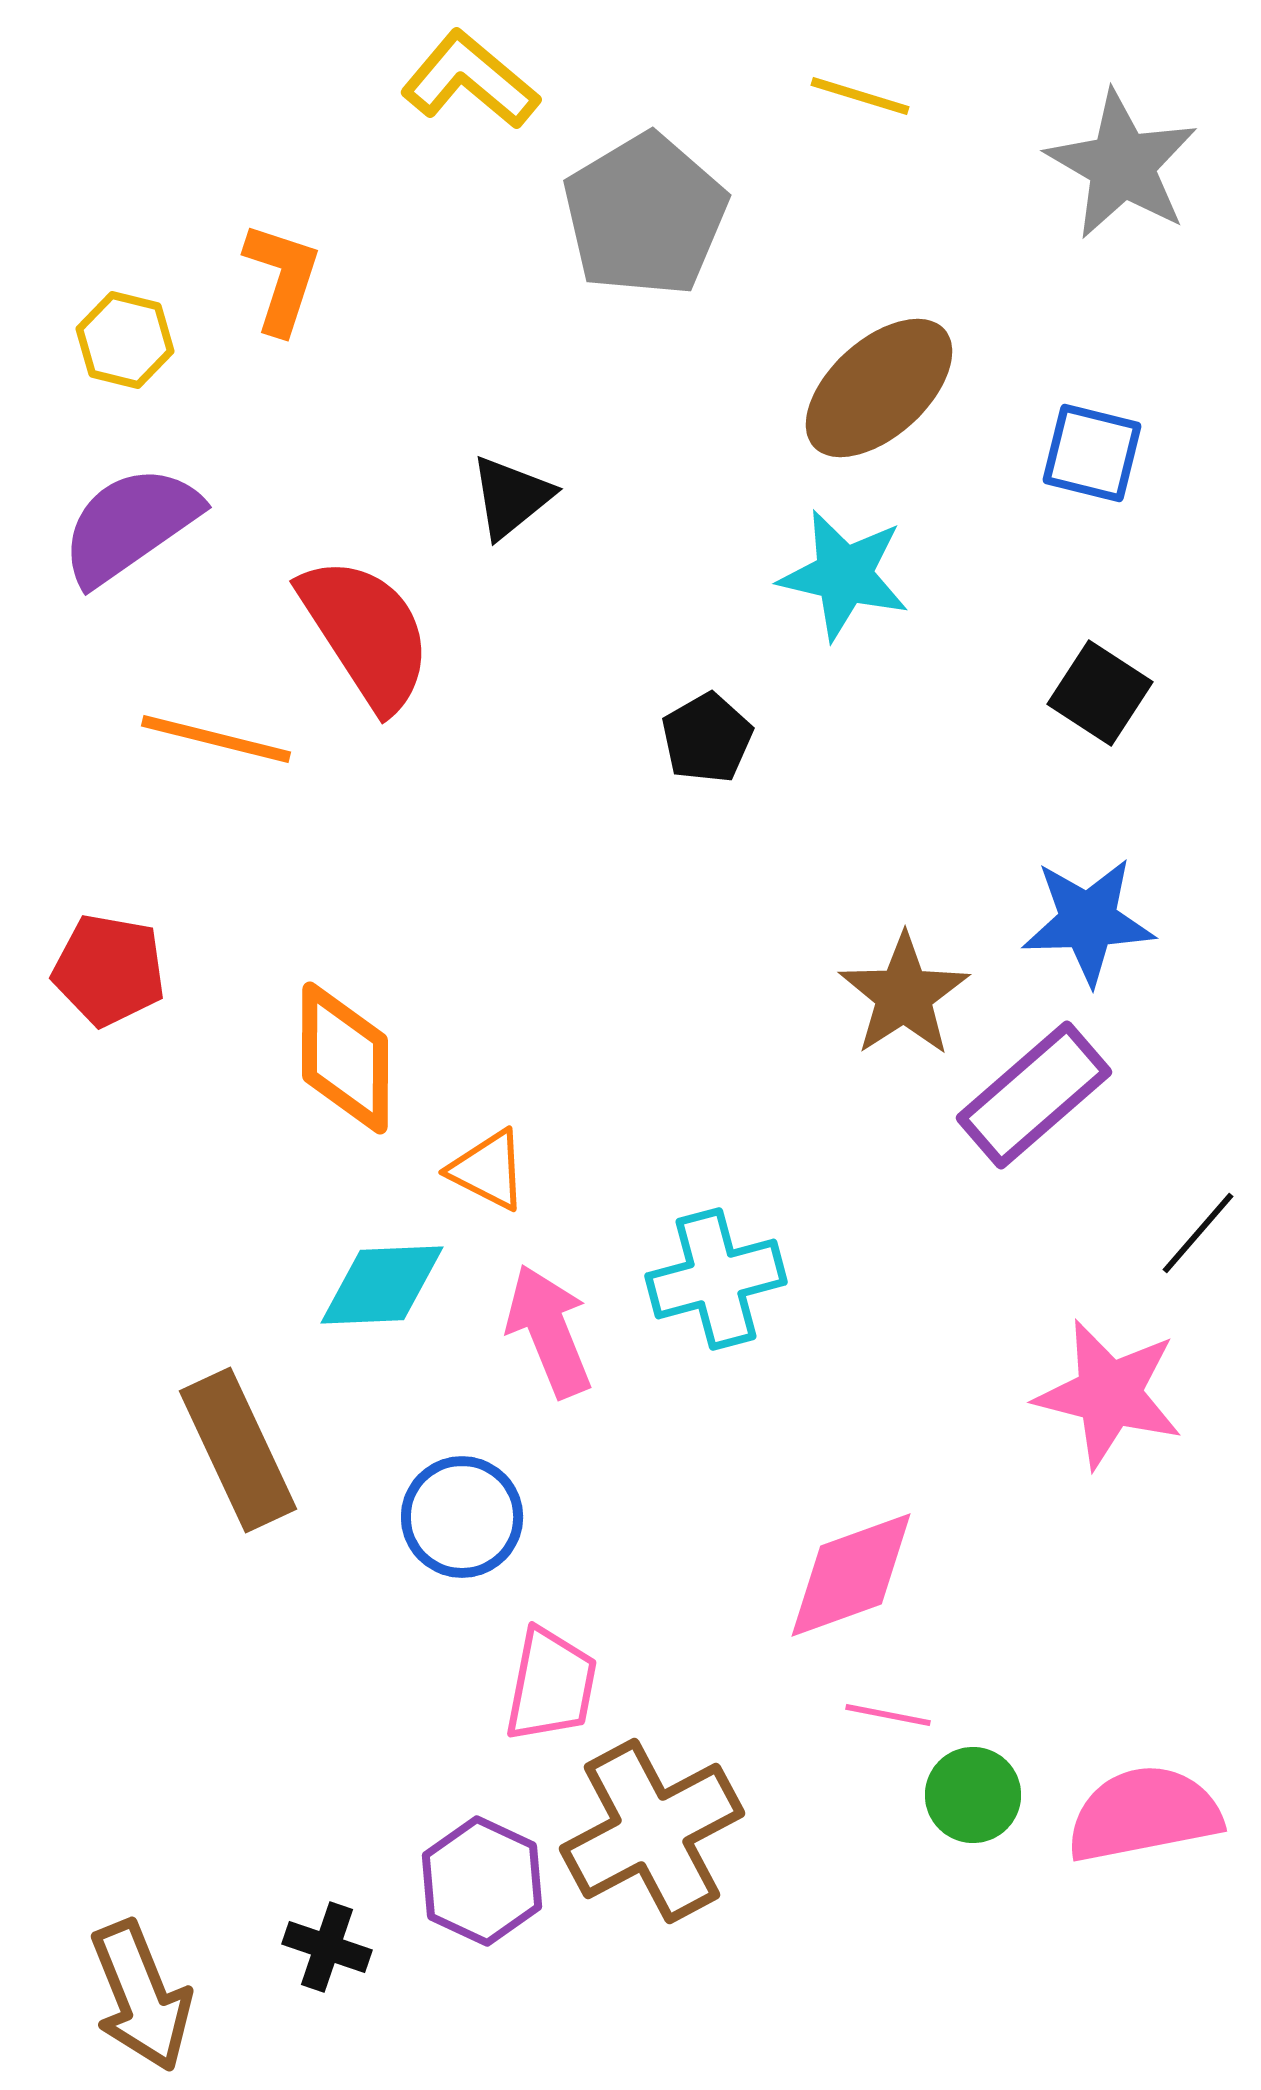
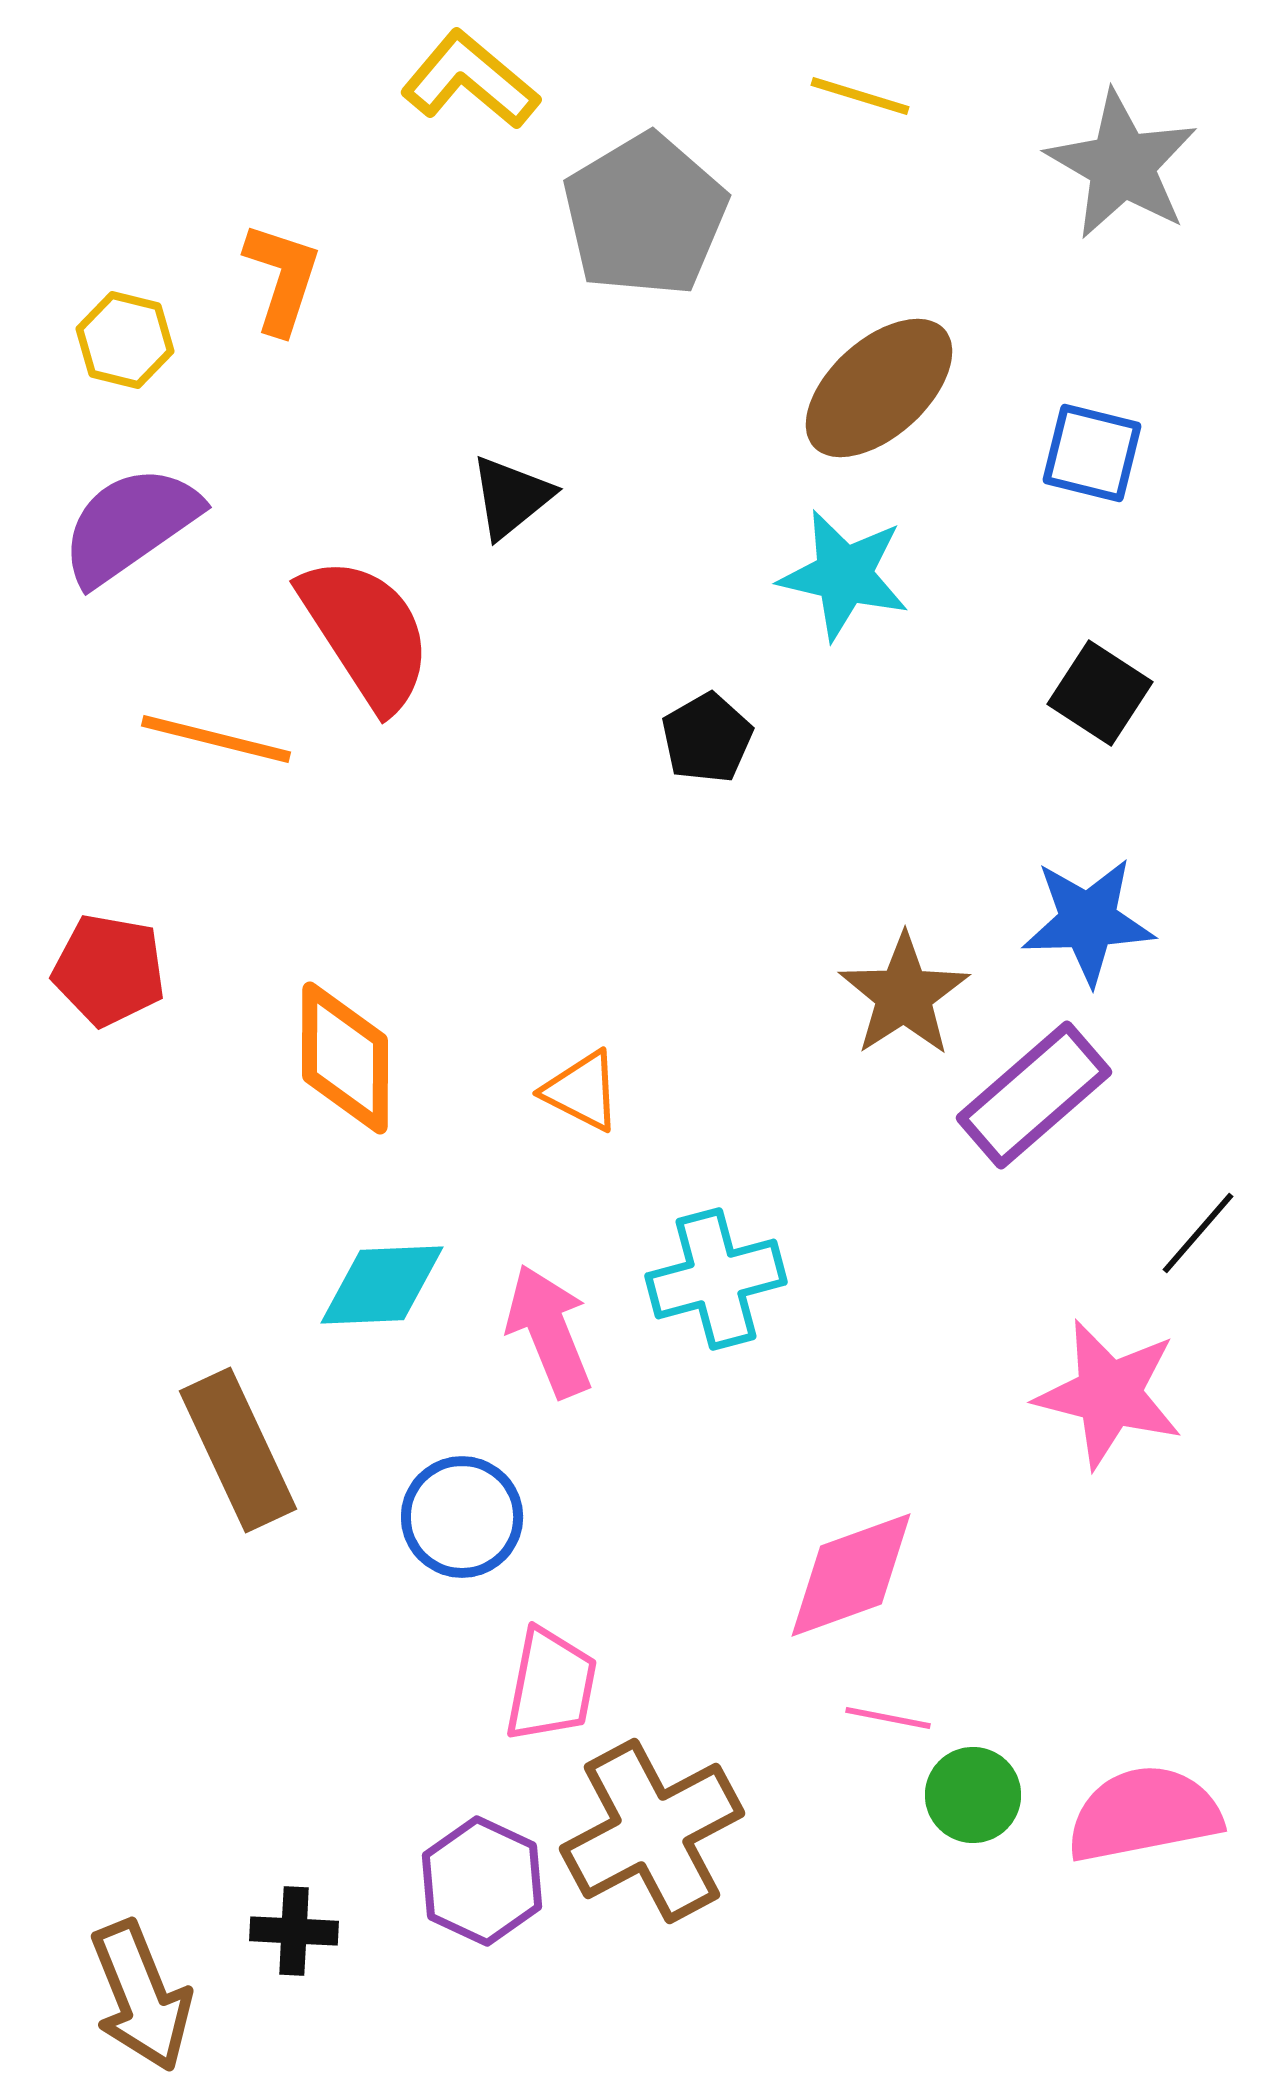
orange triangle: moved 94 px right, 79 px up
pink line: moved 3 px down
black cross: moved 33 px left, 16 px up; rotated 16 degrees counterclockwise
